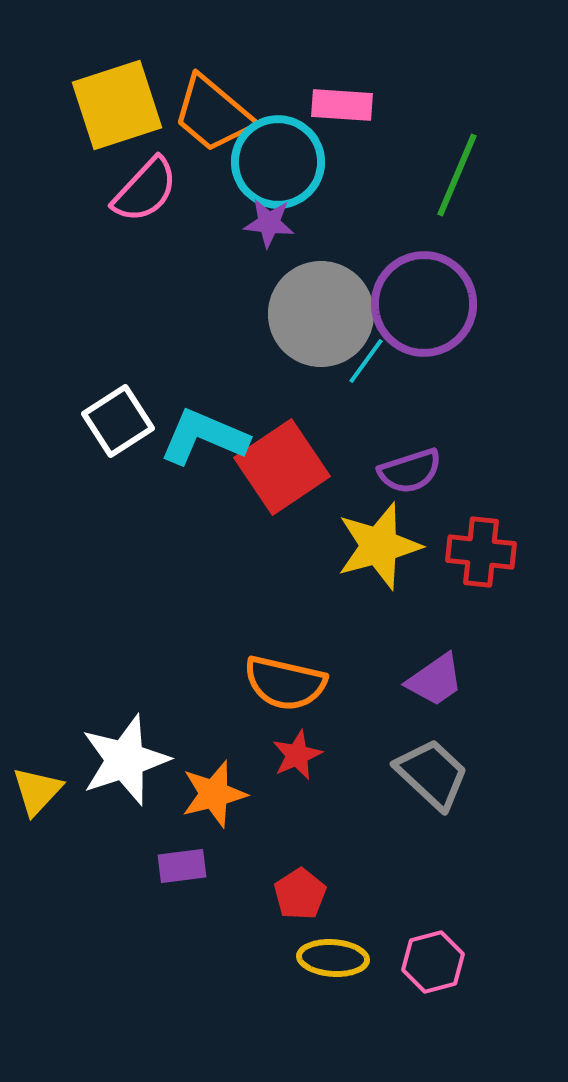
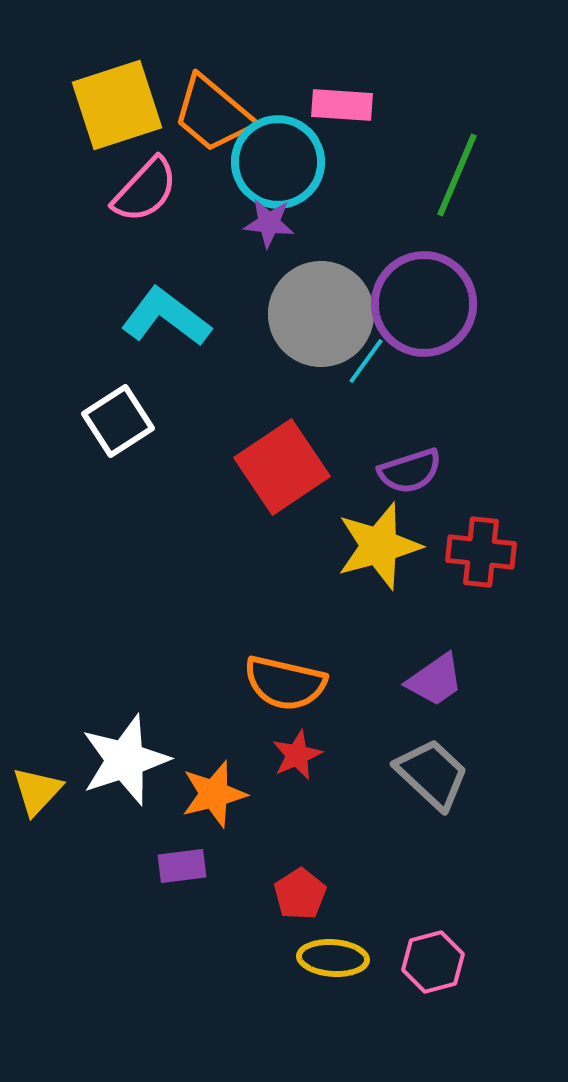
cyan L-shape: moved 38 px left, 120 px up; rotated 14 degrees clockwise
